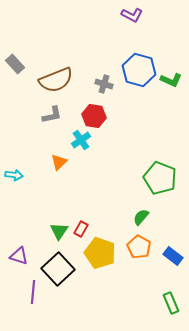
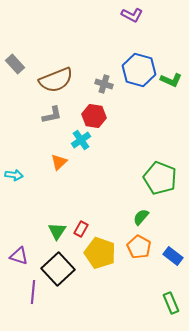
green triangle: moved 2 px left
